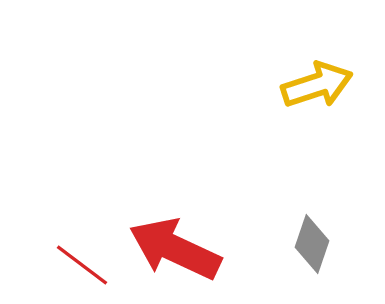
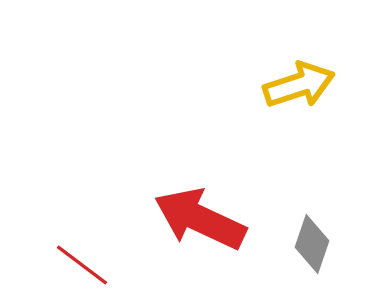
yellow arrow: moved 18 px left
red arrow: moved 25 px right, 30 px up
